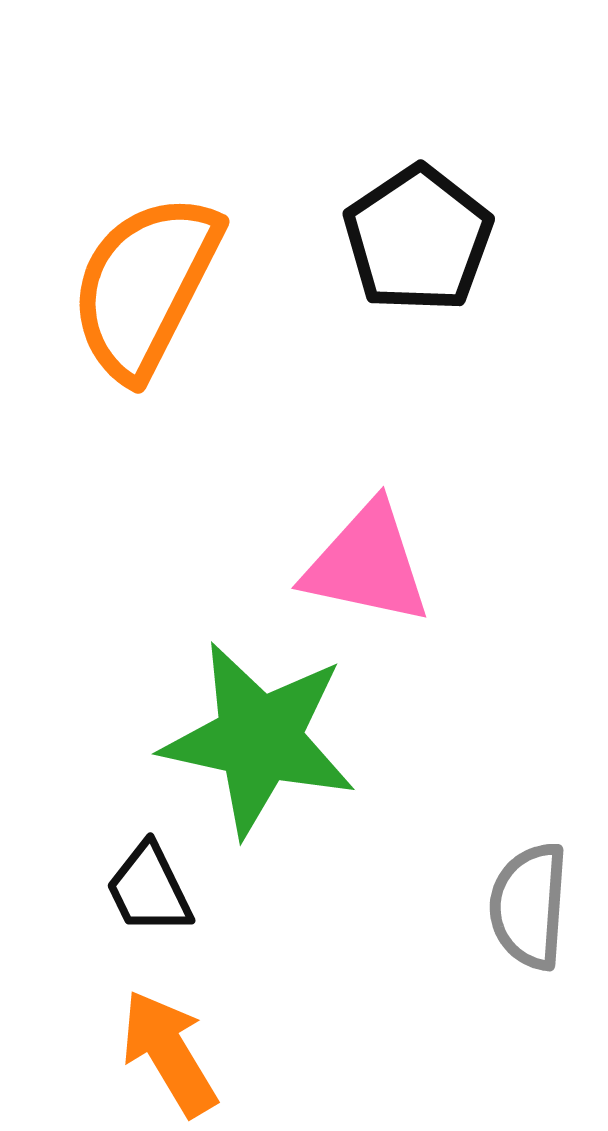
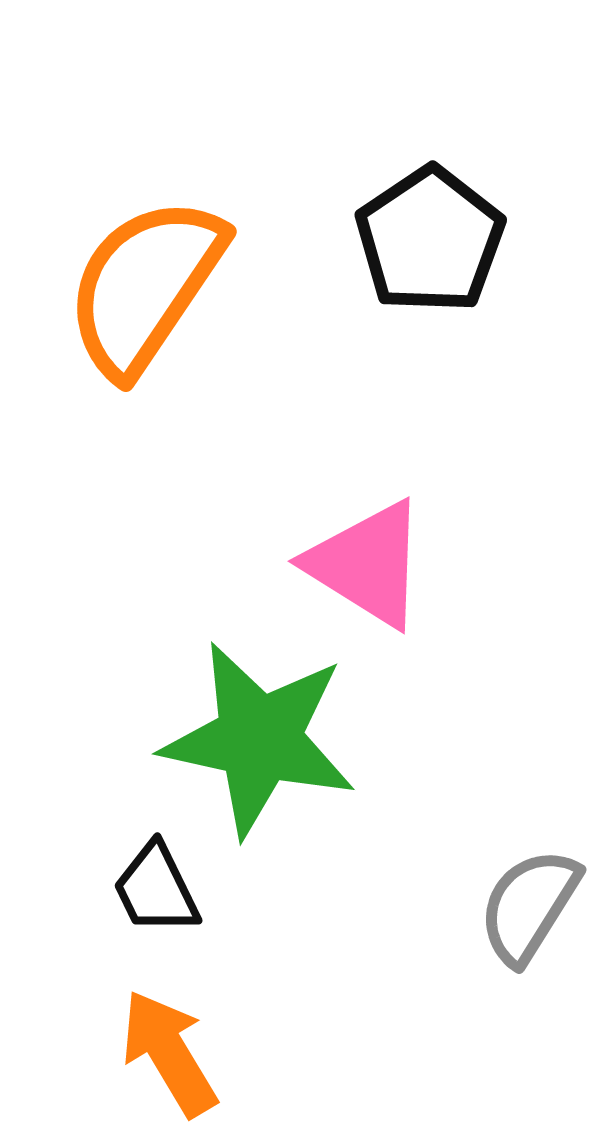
black pentagon: moved 12 px right, 1 px down
orange semicircle: rotated 7 degrees clockwise
pink triangle: rotated 20 degrees clockwise
black trapezoid: moved 7 px right
gray semicircle: rotated 28 degrees clockwise
